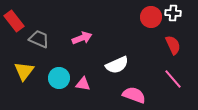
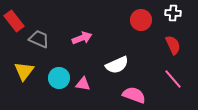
red circle: moved 10 px left, 3 px down
